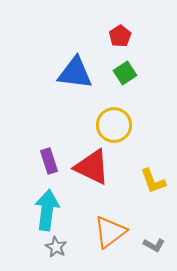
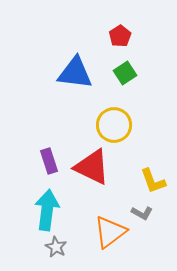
gray L-shape: moved 12 px left, 32 px up
